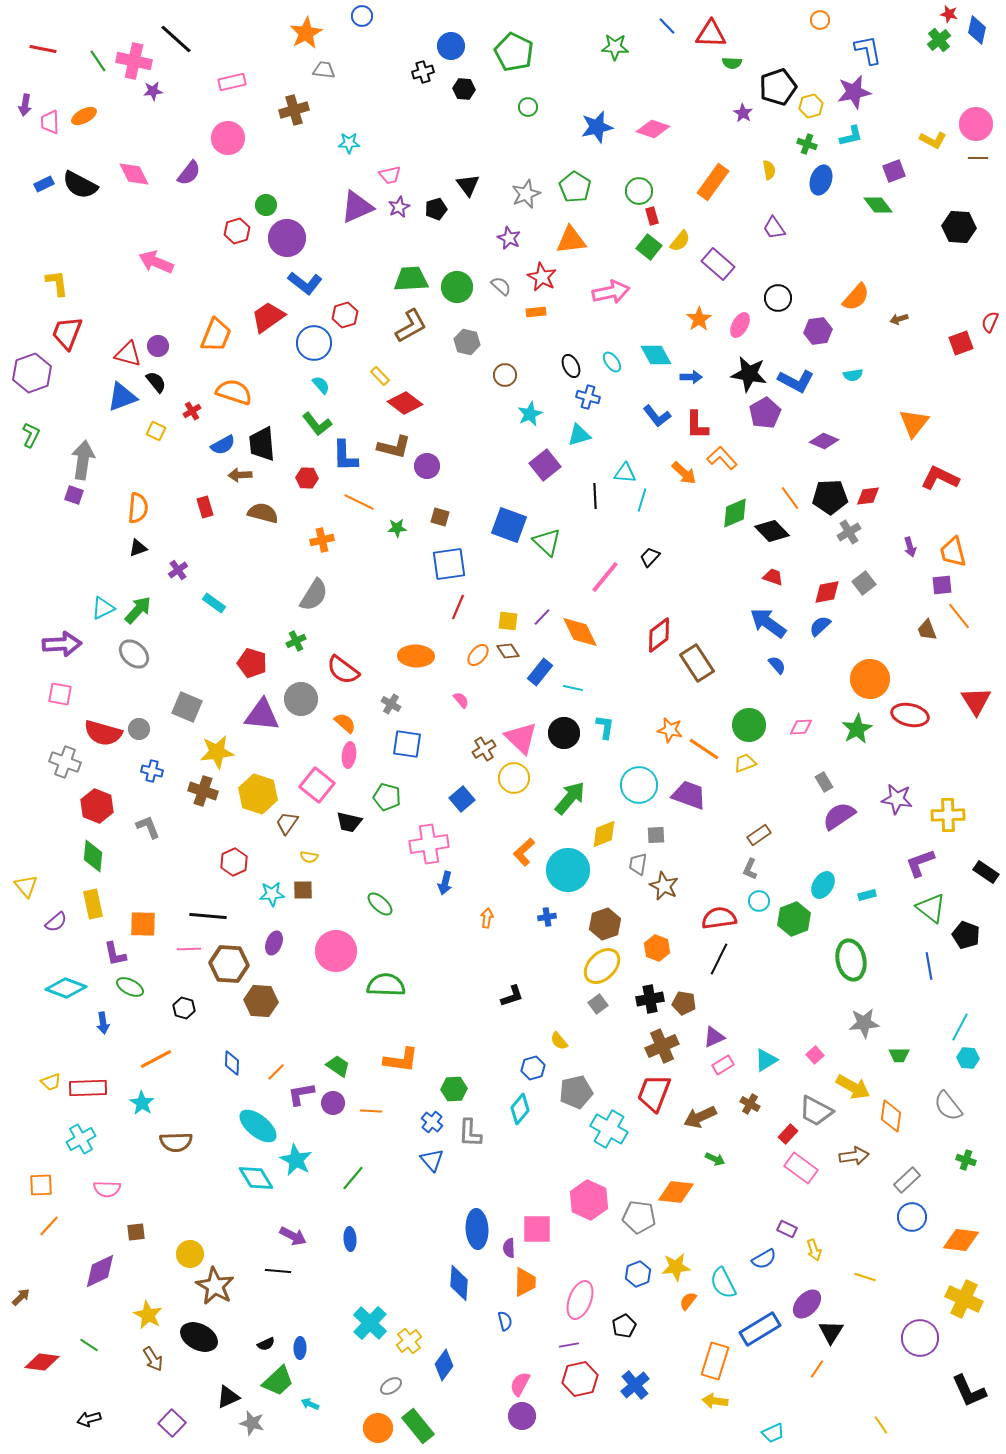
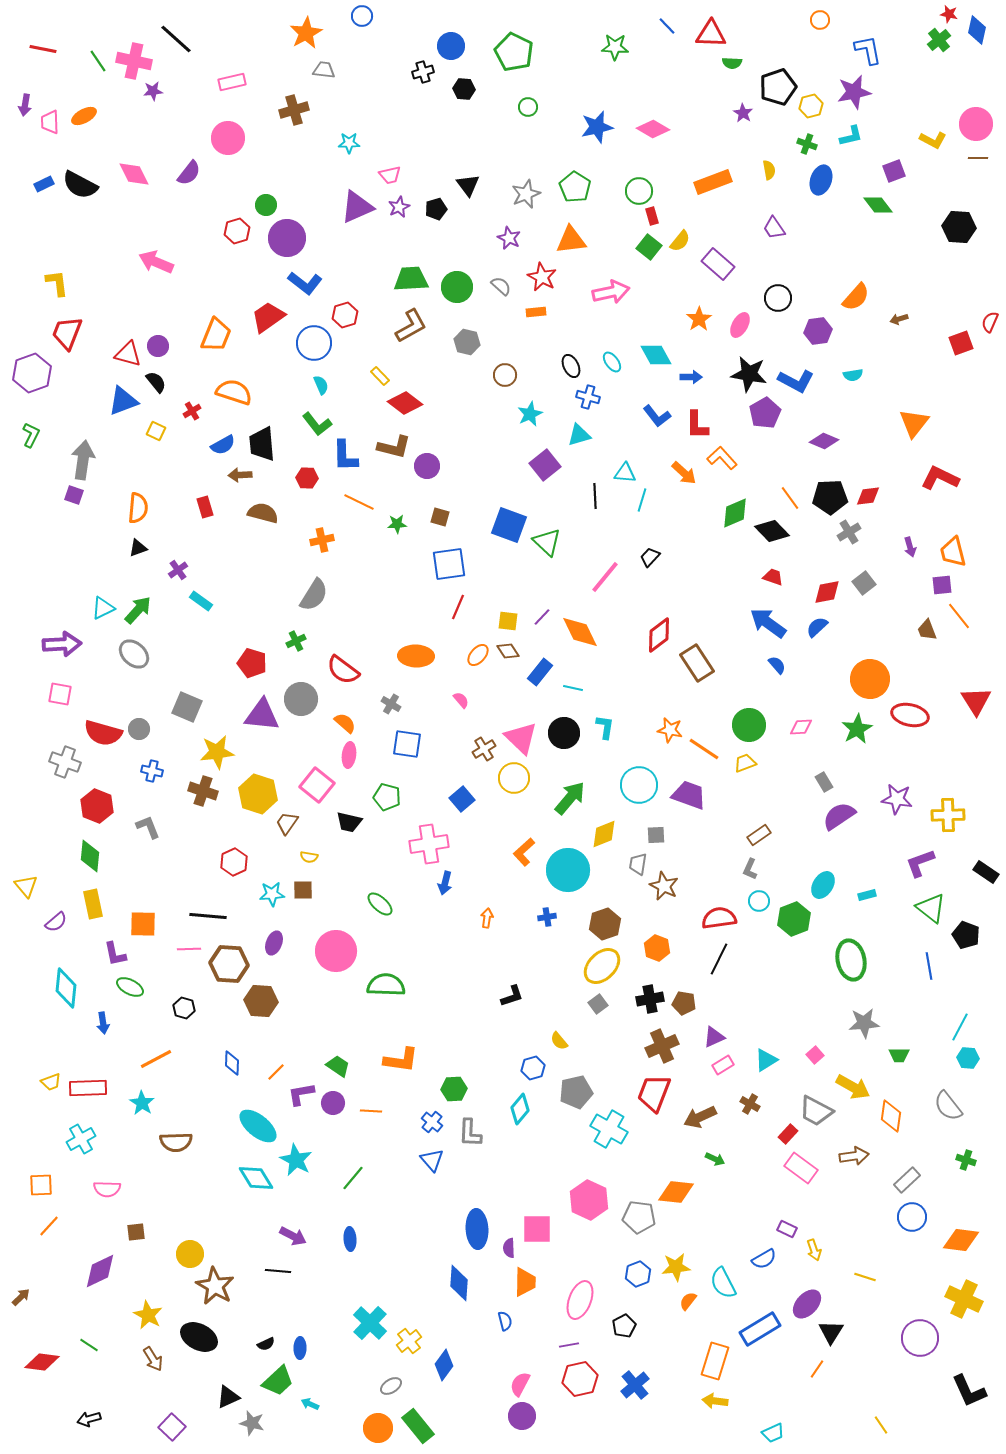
pink diamond at (653, 129): rotated 12 degrees clockwise
orange rectangle at (713, 182): rotated 33 degrees clockwise
cyan semicircle at (321, 385): rotated 18 degrees clockwise
blue triangle at (122, 397): moved 1 px right, 4 px down
green star at (397, 528): moved 4 px up
cyan rectangle at (214, 603): moved 13 px left, 2 px up
blue semicircle at (820, 626): moved 3 px left, 1 px down
green diamond at (93, 856): moved 3 px left
cyan diamond at (66, 988): rotated 75 degrees clockwise
purple square at (172, 1423): moved 4 px down
